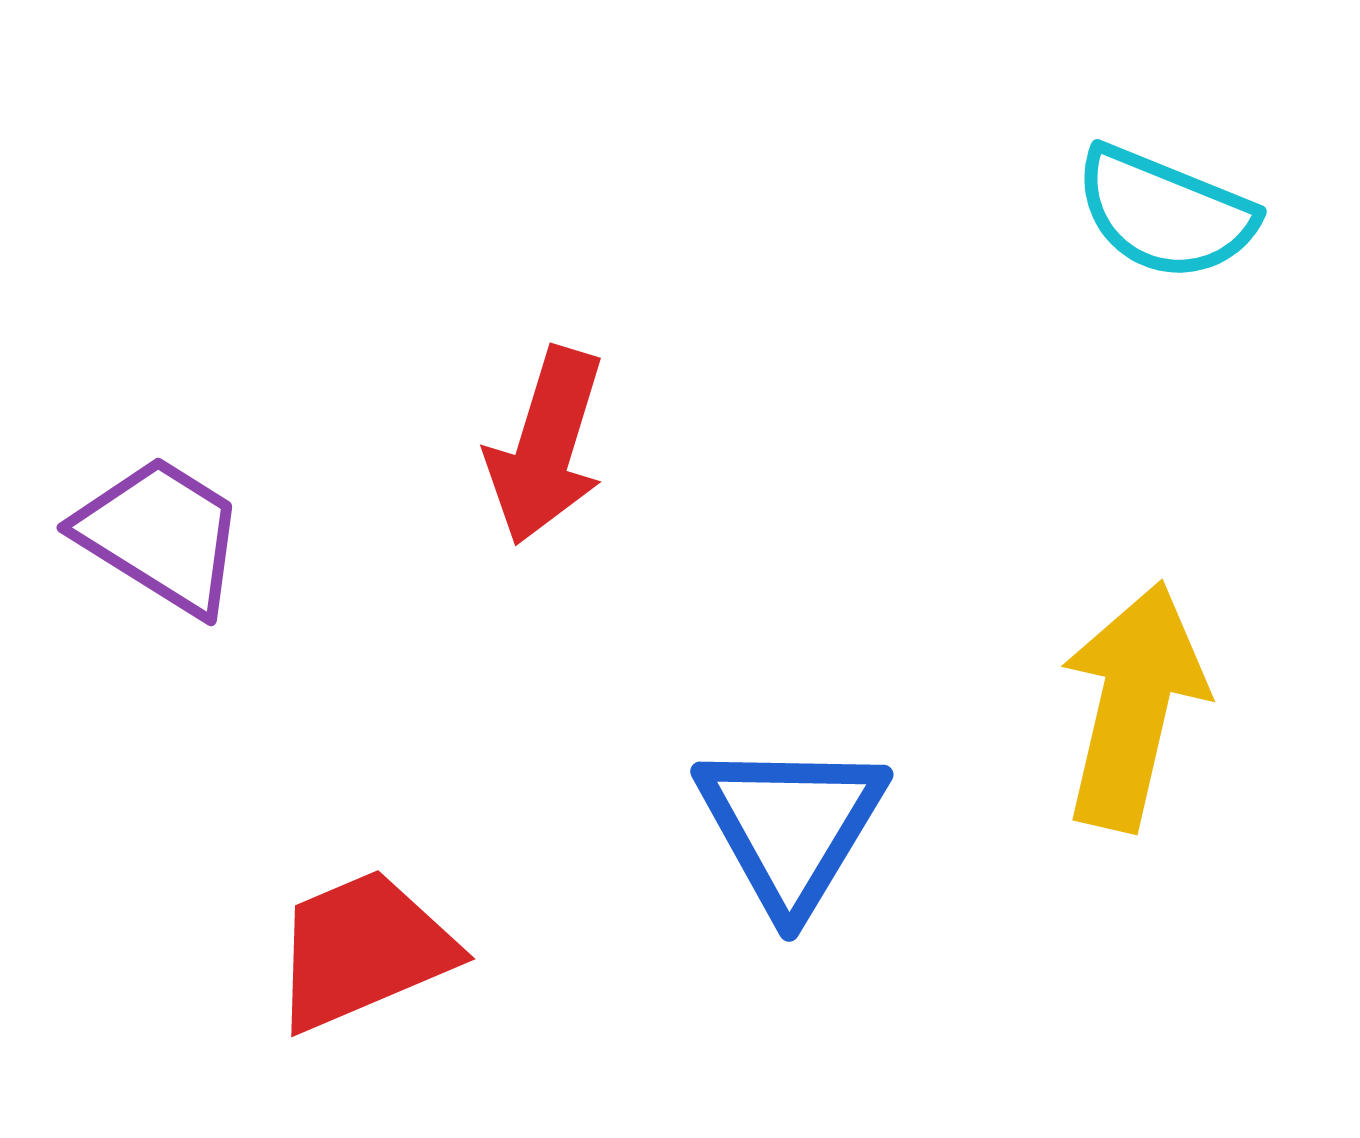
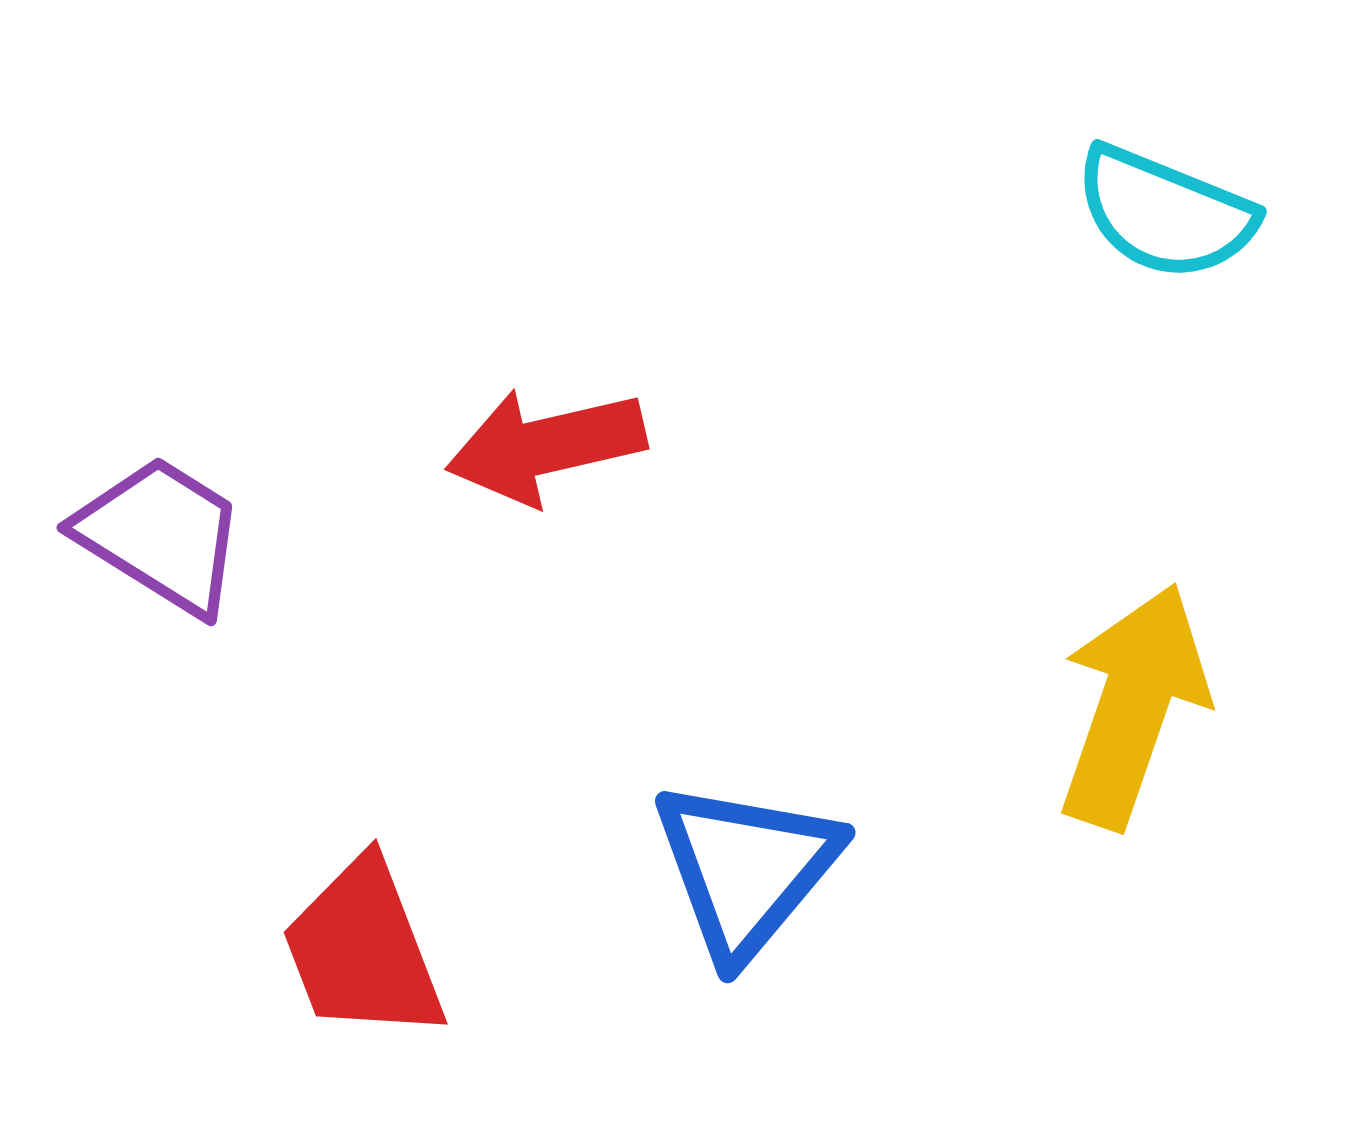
red arrow: rotated 60 degrees clockwise
yellow arrow: rotated 6 degrees clockwise
blue triangle: moved 45 px left, 43 px down; rotated 9 degrees clockwise
red trapezoid: rotated 88 degrees counterclockwise
